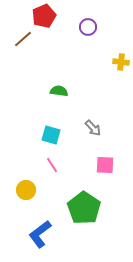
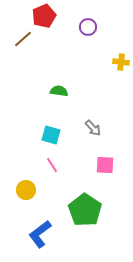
green pentagon: moved 1 px right, 2 px down
